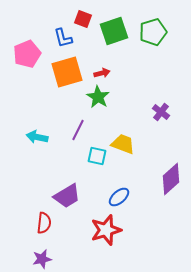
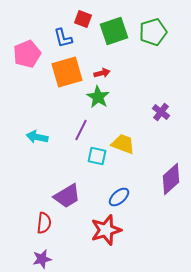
purple line: moved 3 px right
